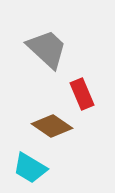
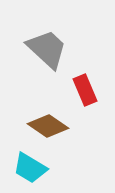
red rectangle: moved 3 px right, 4 px up
brown diamond: moved 4 px left
